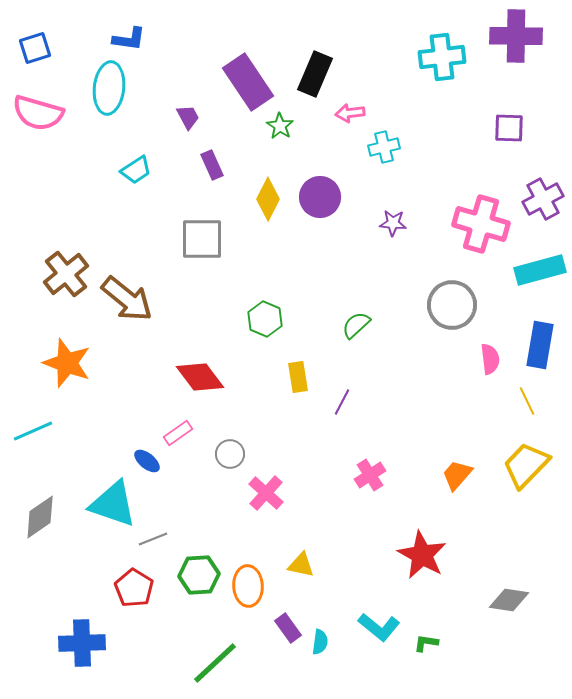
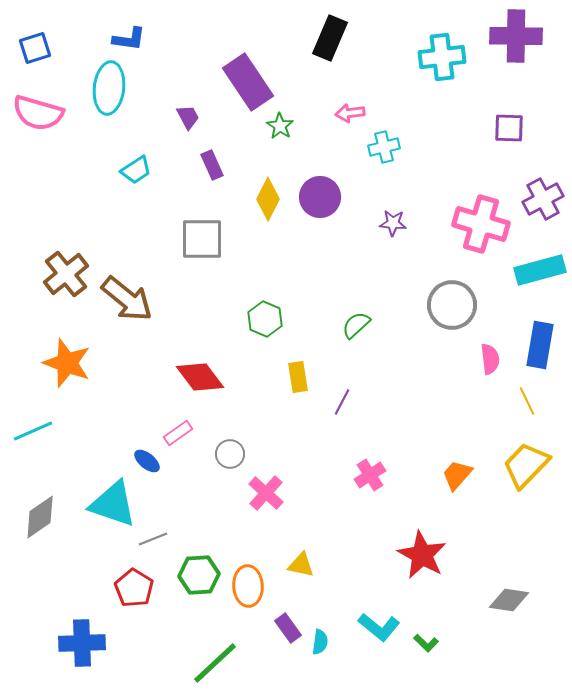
black rectangle at (315, 74): moved 15 px right, 36 px up
green L-shape at (426, 643): rotated 145 degrees counterclockwise
